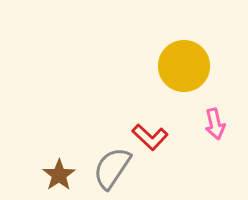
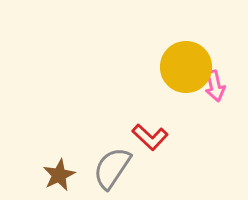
yellow circle: moved 2 px right, 1 px down
pink arrow: moved 38 px up
brown star: rotated 8 degrees clockwise
